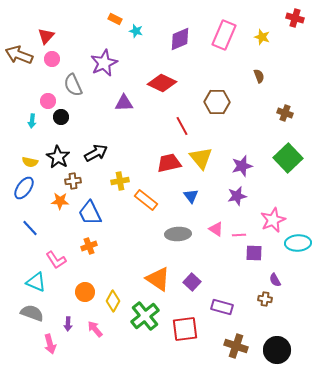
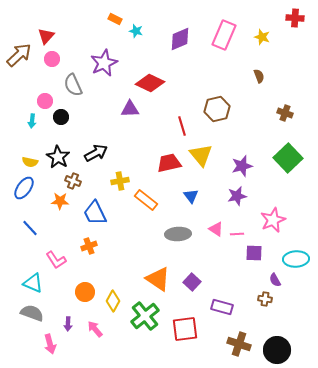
red cross at (295, 18): rotated 12 degrees counterclockwise
brown arrow at (19, 55): rotated 116 degrees clockwise
red diamond at (162, 83): moved 12 px left
pink circle at (48, 101): moved 3 px left
brown hexagon at (217, 102): moved 7 px down; rotated 15 degrees counterclockwise
purple triangle at (124, 103): moved 6 px right, 6 px down
red line at (182, 126): rotated 12 degrees clockwise
yellow triangle at (201, 158): moved 3 px up
brown cross at (73, 181): rotated 28 degrees clockwise
blue trapezoid at (90, 213): moved 5 px right
pink line at (239, 235): moved 2 px left, 1 px up
cyan ellipse at (298, 243): moved 2 px left, 16 px down
cyan triangle at (36, 282): moved 3 px left, 1 px down
brown cross at (236, 346): moved 3 px right, 2 px up
